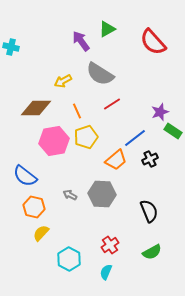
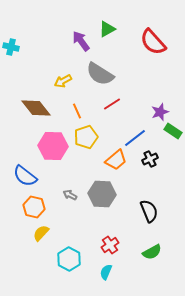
brown diamond: rotated 52 degrees clockwise
pink hexagon: moved 1 px left, 5 px down; rotated 12 degrees clockwise
